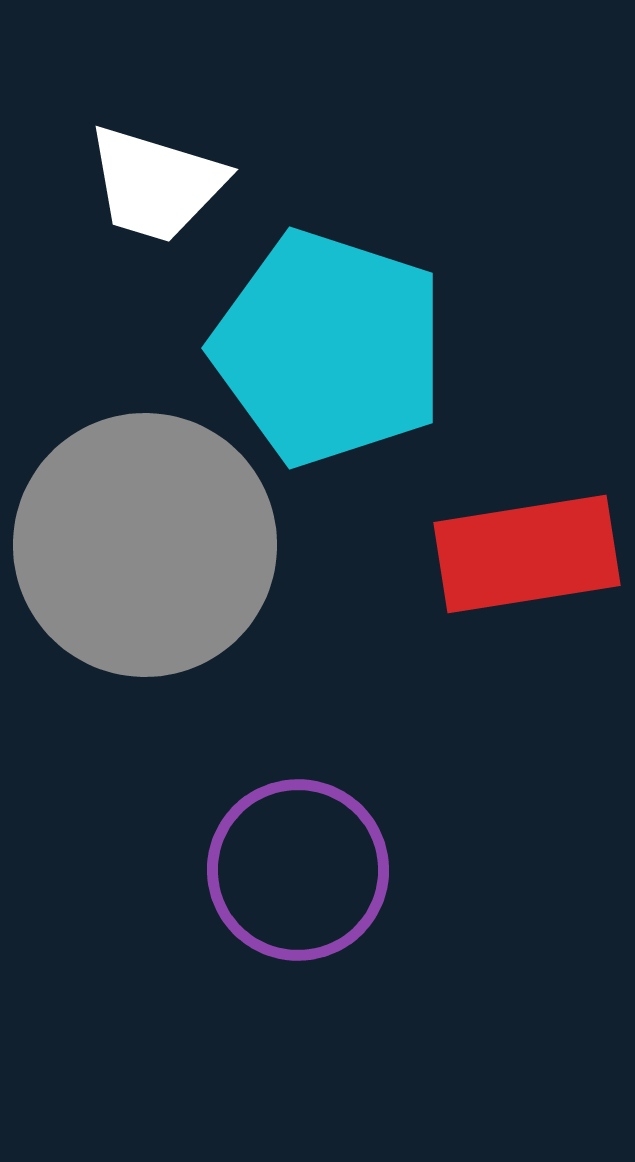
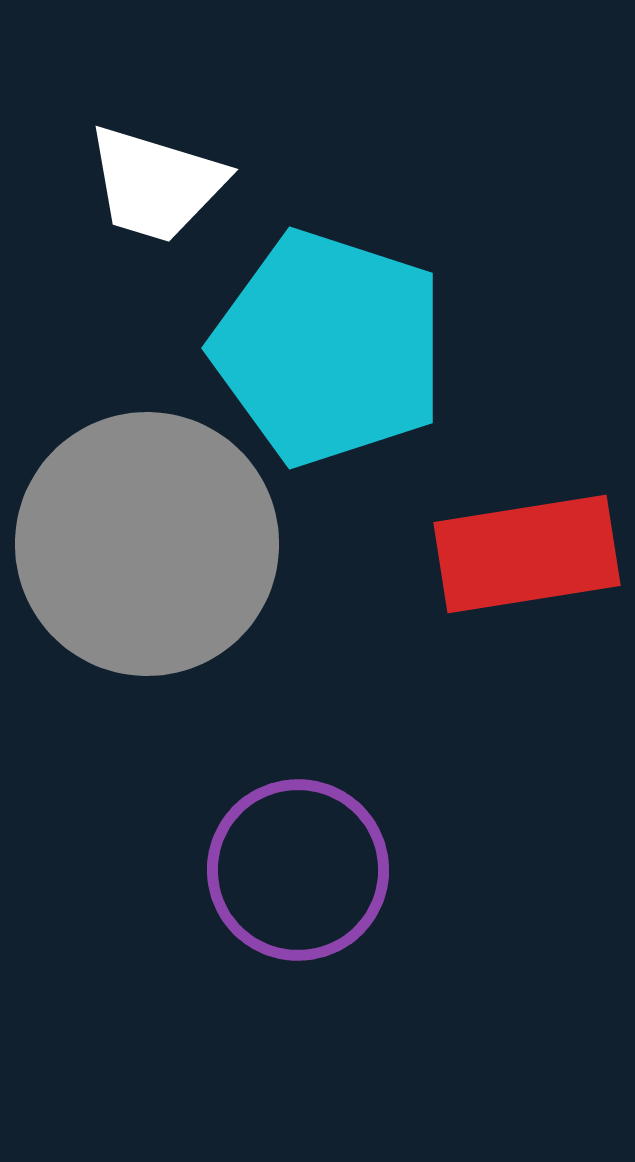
gray circle: moved 2 px right, 1 px up
